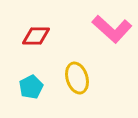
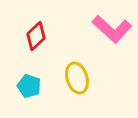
red diamond: rotated 44 degrees counterclockwise
cyan pentagon: moved 2 px left, 1 px up; rotated 25 degrees counterclockwise
